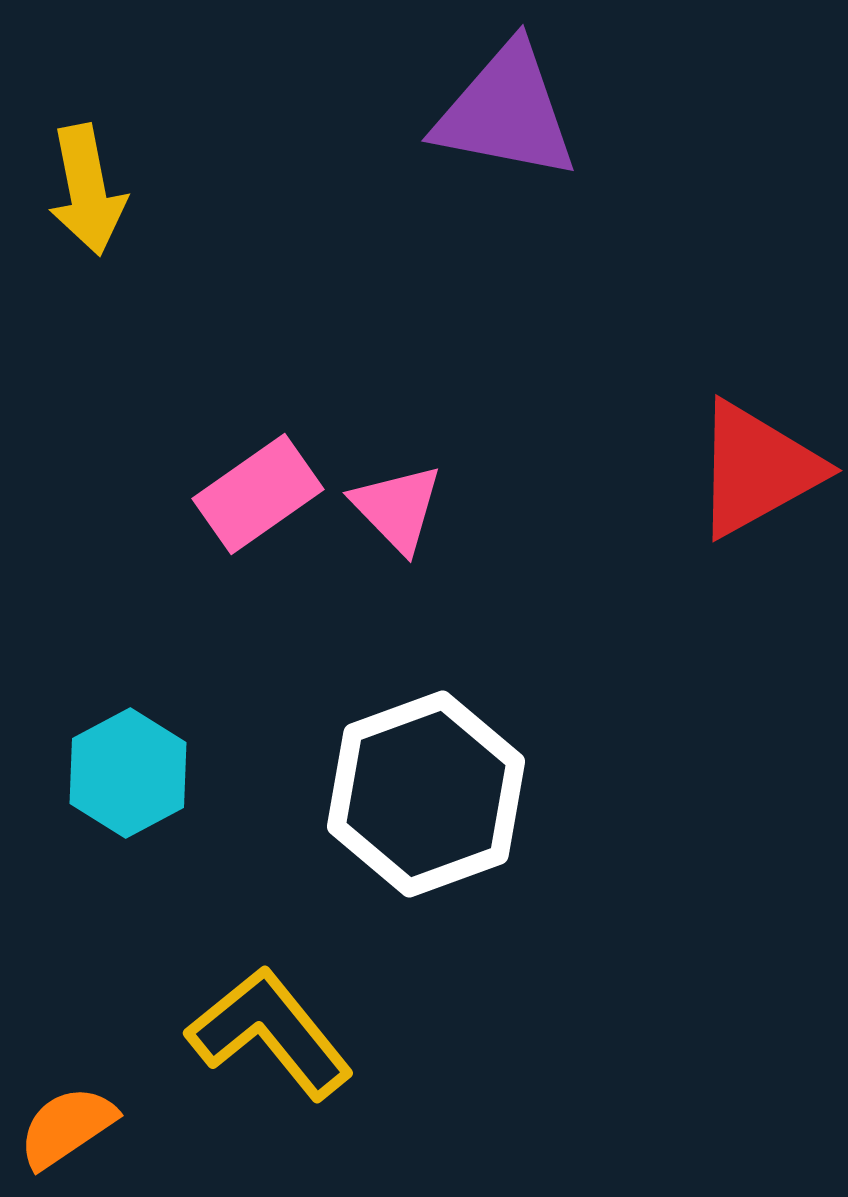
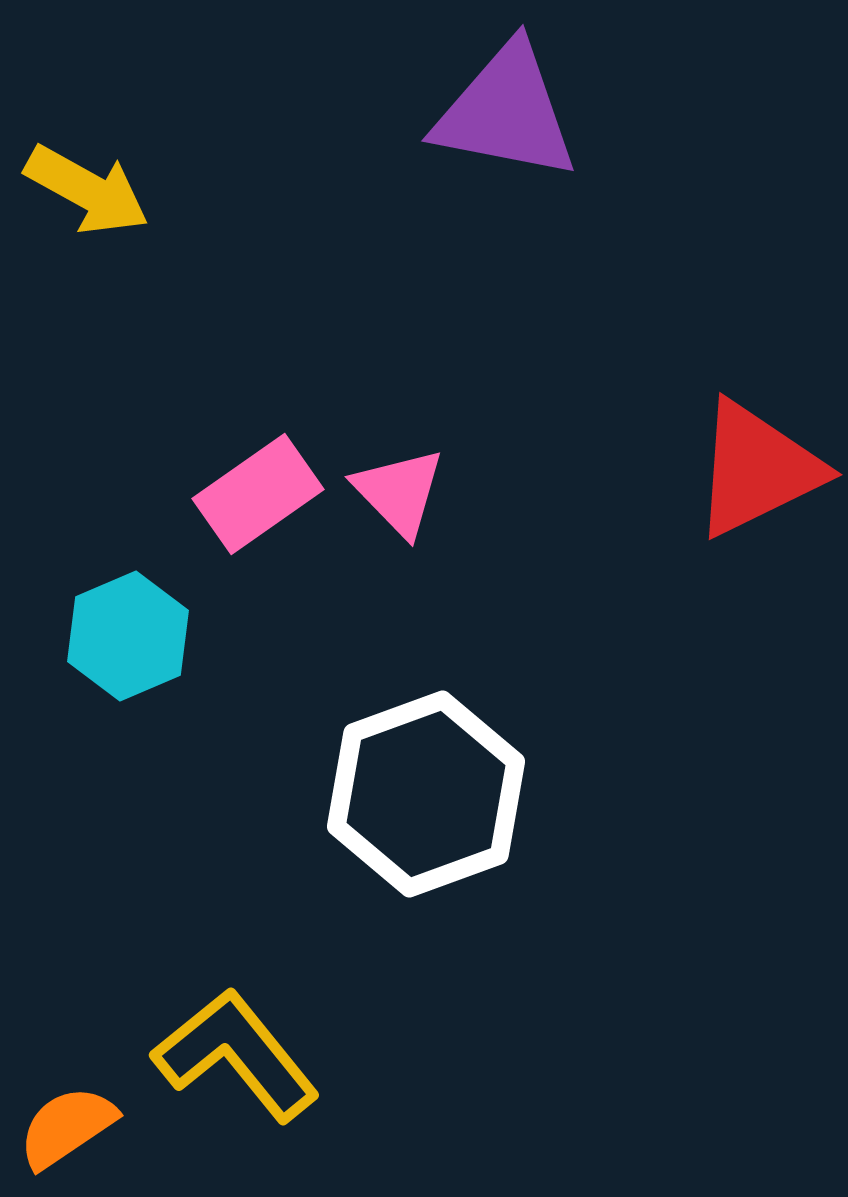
yellow arrow: rotated 50 degrees counterclockwise
red triangle: rotated 3 degrees clockwise
pink triangle: moved 2 px right, 16 px up
cyan hexagon: moved 137 px up; rotated 5 degrees clockwise
yellow L-shape: moved 34 px left, 22 px down
